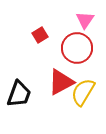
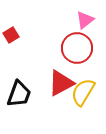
pink triangle: rotated 18 degrees clockwise
red square: moved 29 px left
red triangle: moved 1 px down
